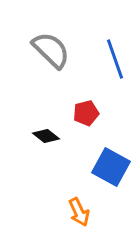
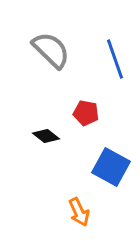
red pentagon: rotated 25 degrees clockwise
